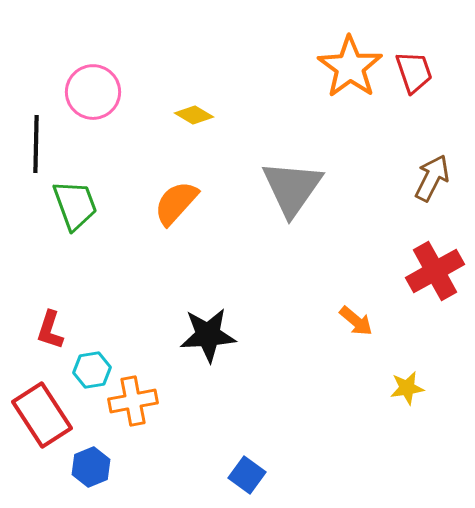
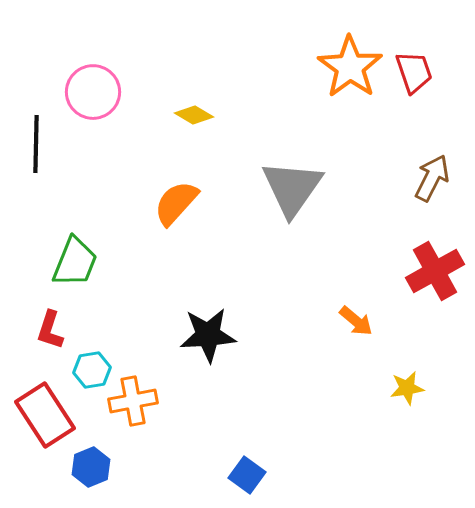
green trapezoid: moved 57 px down; rotated 42 degrees clockwise
red rectangle: moved 3 px right
